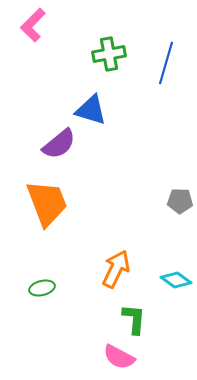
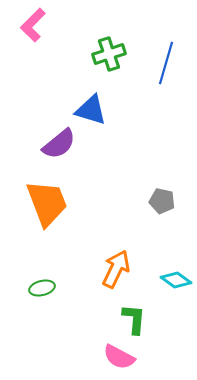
green cross: rotated 8 degrees counterclockwise
gray pentagon: moved 18 px left; rotated 10 degrees clockwise
